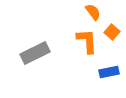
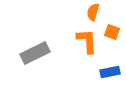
orange semicircle: rotated 126 degrees counterclockwise
orange square: rotated 21 degrees counterclockwise
blue rectangle: moved 1 px right
